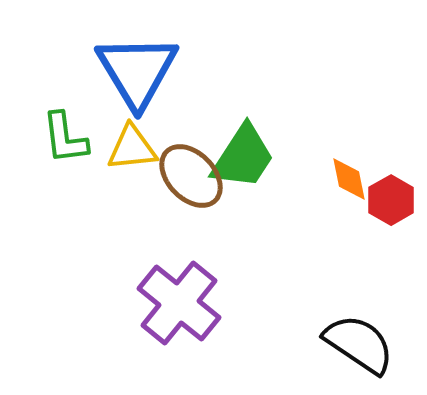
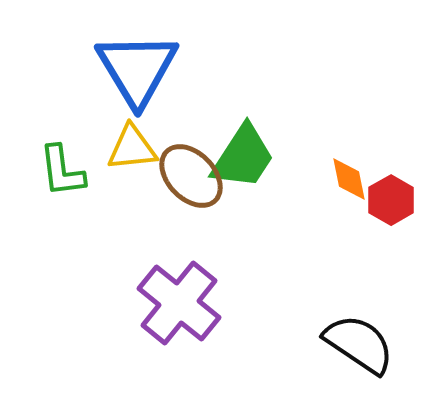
blue triangle: moved 2 px up
green L-shape: moved 3 px left, 33 px down
